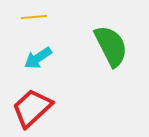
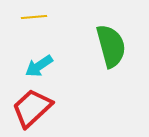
green semicircle: rotated 12 degrees clockwise
cyan arrow: moved 1 px right, 8 px down
